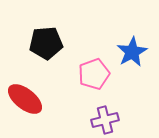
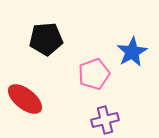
black pentagon: moved 4 px up
